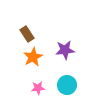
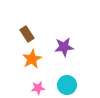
purple star: moved 1 px left, 3 px up
orange star: moved 1 px left, 2 px down
